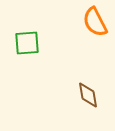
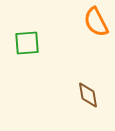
orange semicircle: moved 1 px right
